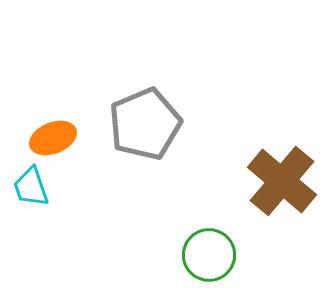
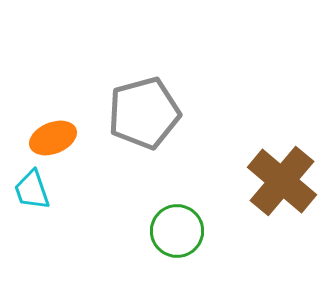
gray pentagon: moved 1 px left, 11 px up; rotated 8 degrees clockwise
cyan trapezoid: moved 1 px right, 3 px down
green circle: moved 32 px left, 24 px up
